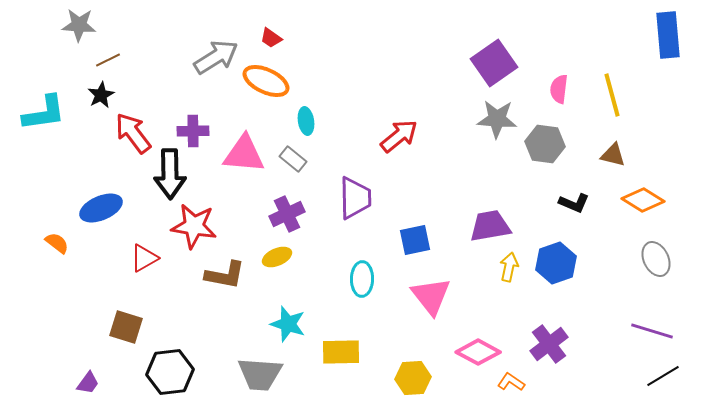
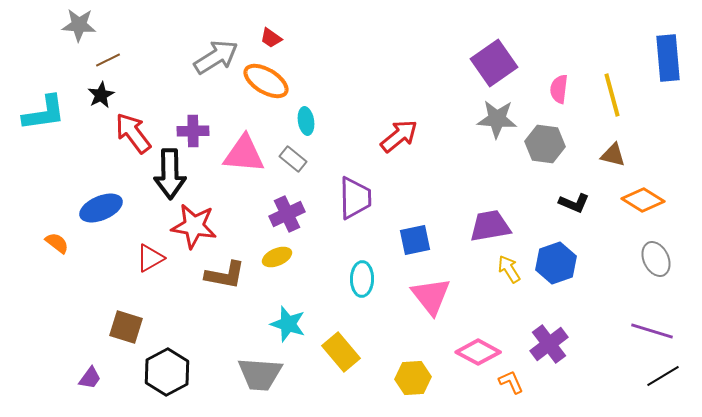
blue rectangle at (668, 35): moved 23 px down
orange ellipse at (266, 81): rotated 6 degrees clockwise
red triangle at (144, 258): moved 6 px right
yellow arrow at (509, 267): moved 2 px down; rotated 44 degrees counterclockwise
yellow rectangle at (341, 352): rotated 51 degrees clockwise
black hexagon at (170, 372): moved 3 px left; rotated 21 degrees counterclockwise
orange L-shape at (511, 382): rotated 32 degrees clockwise
purple trapezoid at (88, 383): moved 2 px right, 5 px up
